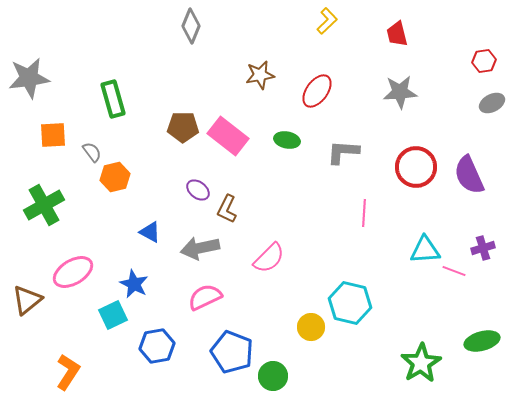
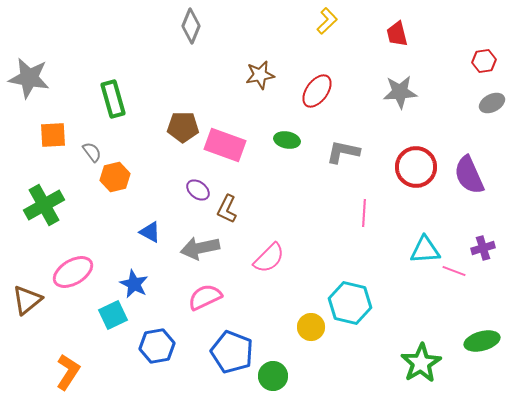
gray star at (29, 78): rotated 18 degrees clockwise
pink rectangle at (228, 136): moved 3 px left, 9 px down; rotated 18 degrees counterclockwise
gray L-shape at (343, 152): rotated 8 degrees clockwise
